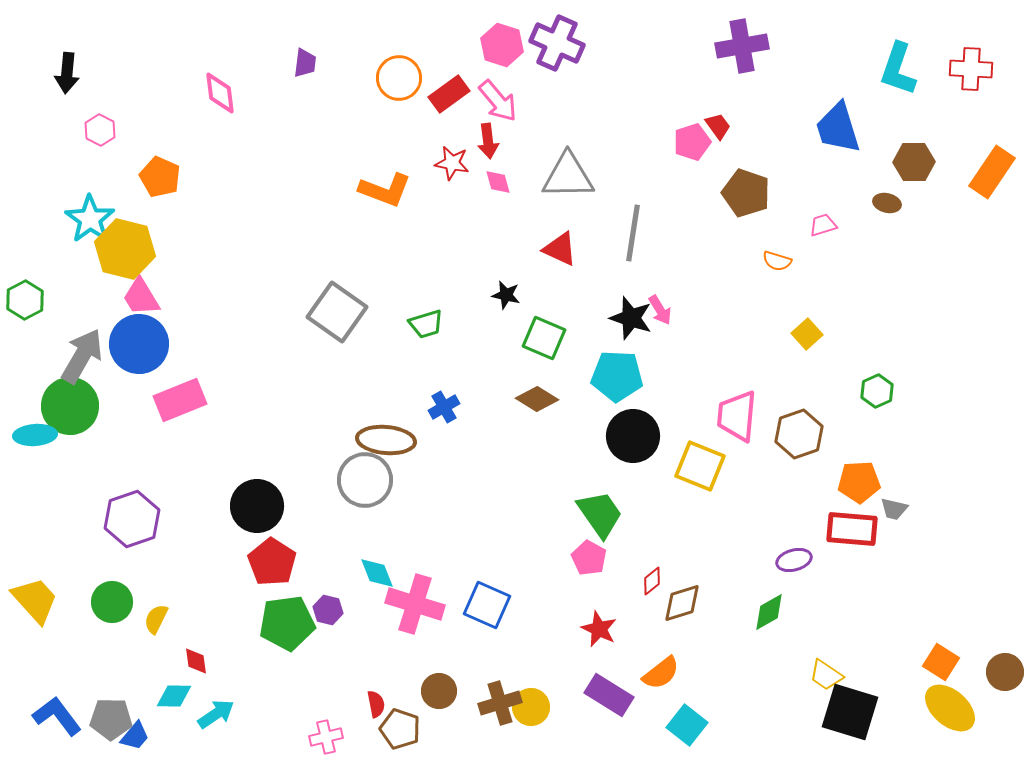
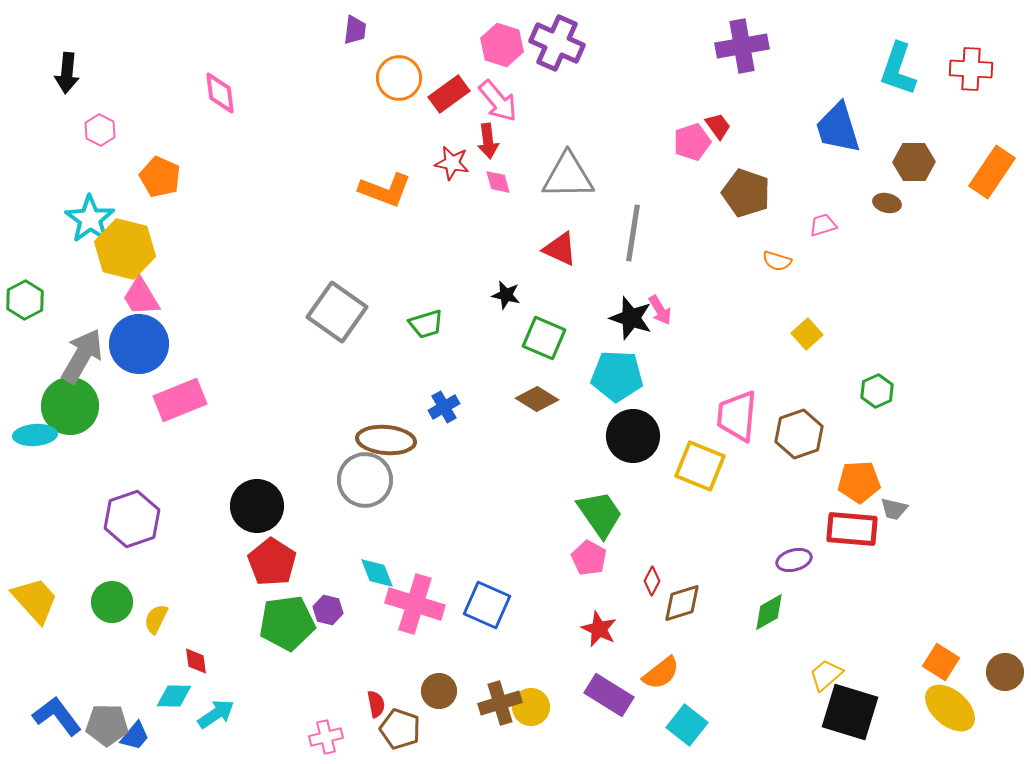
purple trapezoid at (305, 63): moved 50 px right, 33 px up
red diamond at (652, 581): rotated 24 degrees counterclockwise
yellow trapezoid at (826, 675): rotated 105 degrees clockwise
gray pentagon at (111, 719): moved 4 px left, 6 px down
